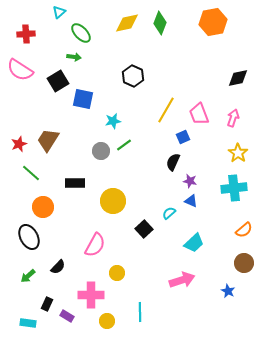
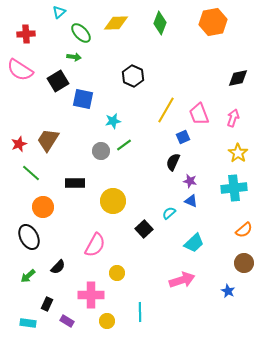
yellow diamond at (127, 23): moved 11 px left; rotated 10 degrees clockwise
purple rectangle at (67, 316): moved 5 px down
